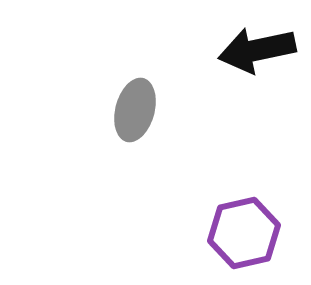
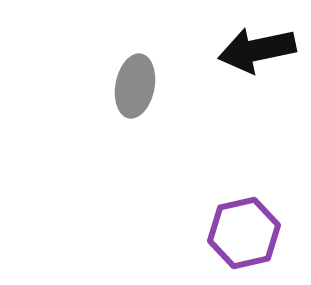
gray ellipse: moved 24 px up; rotated 4 degrees counterclockwise
